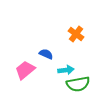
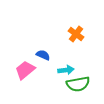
blue semicircle: moved 3 px left, 1 px down
